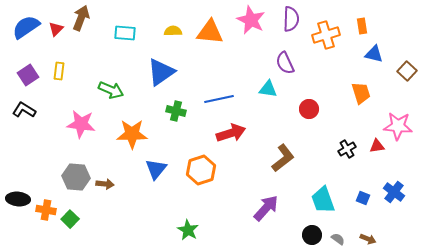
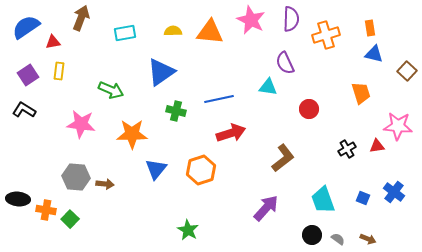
orange rectangle at (362, 26): moved 8 px right, 2 px down
red triangle at (56, 29): moved 3 px left, 13 px down; rotated 35 degrees clockwise
cyan rectangle at (125, 33): rotated 15 degrees counterclockwise
cyan triangle at (268, 89): moved 2 px up
